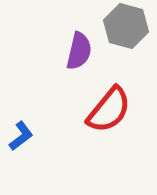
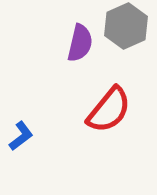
gray hexagon: rotated 21 degrees clockwise
purple semicircle: moved 1 px right, 8 px up
